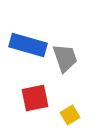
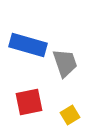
gray trapezoid: moved 5 px down
red square: moved 6 px left, 4 px down
